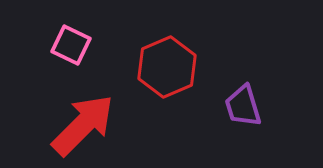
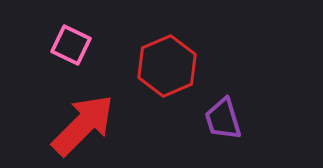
red hexagon: moved 1 px up
purple trapezoid: moved 20 px left, 13 px down
